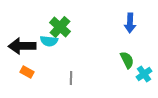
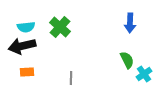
cyan semicircle: moved 23 px left, 14 px up; rotated 12 degrees counterclockwise
black arrow: rotated 12 degrees counterclockwise
orange rectangle: rotated 32 degrees counterclockwise
